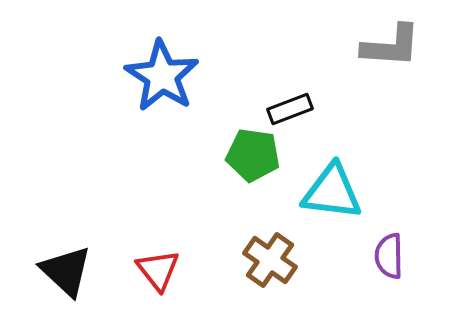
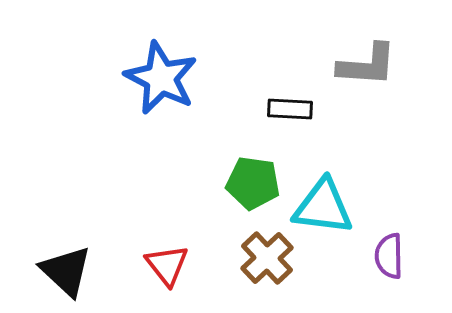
gray L-shape: moved 24 px left, 19 px down
blue star: moved 1 px left, 2 px down; rotated 6 degrees counterclockwise
black rectangle: rotated 24 degrees clockwise
green pentagon: moved 28 px down
cyan triangle: moved 9 px left, 15 px down
brown cross: moved 3 px left, 2 px up; rotated 12 degrees clockwise
red triangle: moved 9 px right, 5 px up
